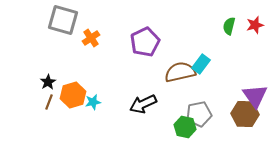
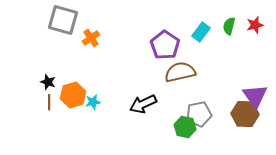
purple pentagon: moved 20 px right, 3 px down; rotated 12 degrees counterclockwise
cyan rectangle: moved 32 px up
black star: rotated 21 degrees counterclockwise
brown line: rotated 21 degrees counterclockwise
